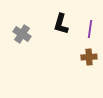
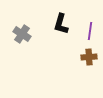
purple line: moved 2 px down
